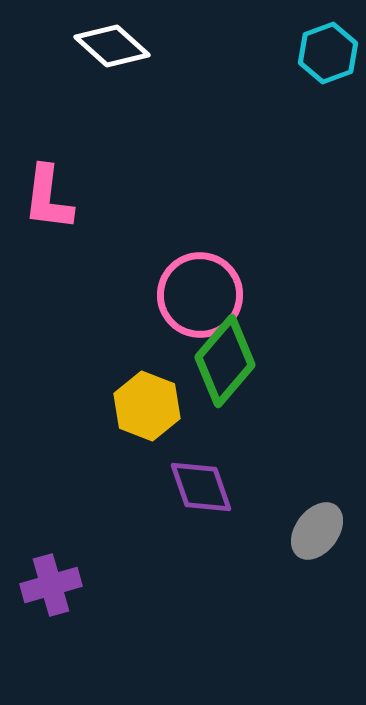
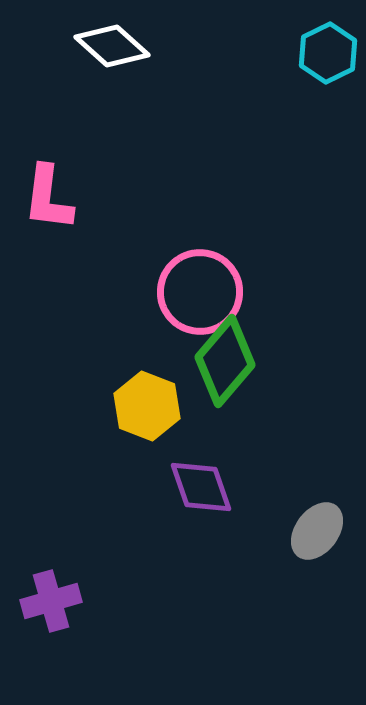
cyan hexagon: rotated 6 degrees counterclockwise
pink circle: moved 3 px up
purple cross: moved 16 px down
